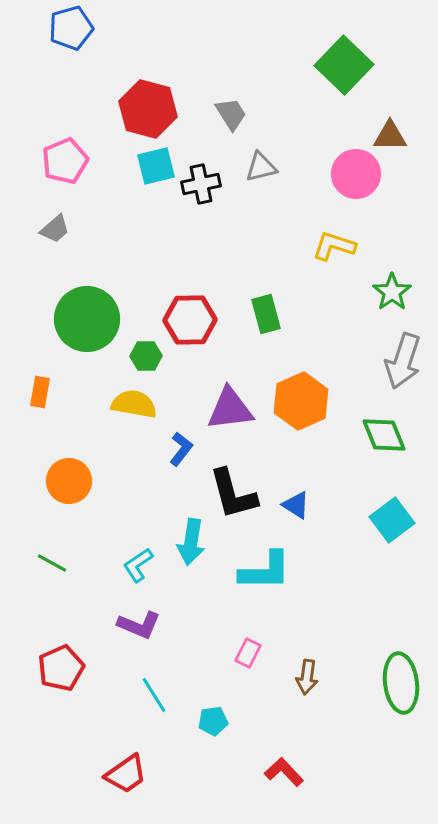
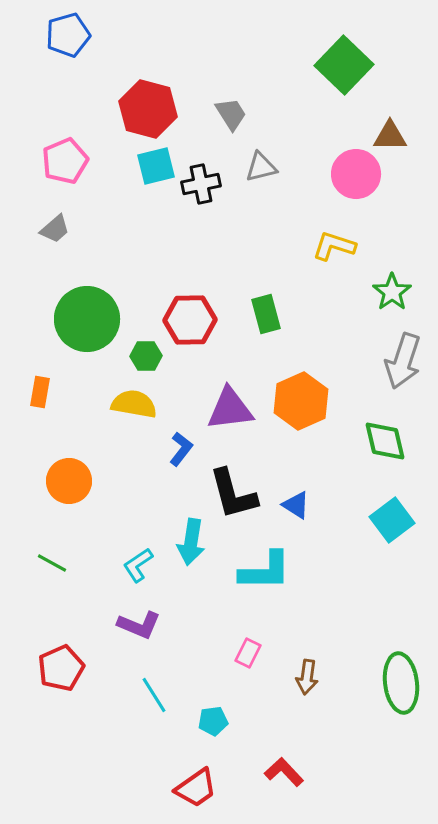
blue pentagon at (71, 28): moved 3 px left, 7 px down
green diamond at (384, 435): moved 1 px right, 6 px down; rotated 9 degrees clockwise
red trapezoid at (126, 774): moved 70 px right, 14 px down
